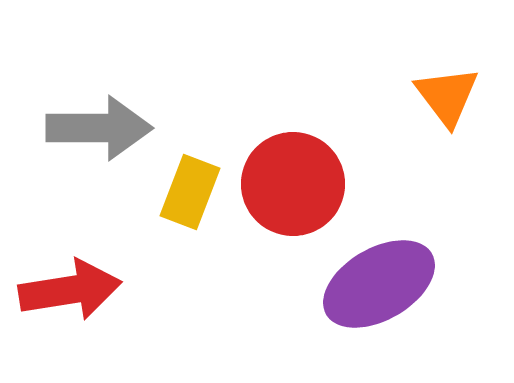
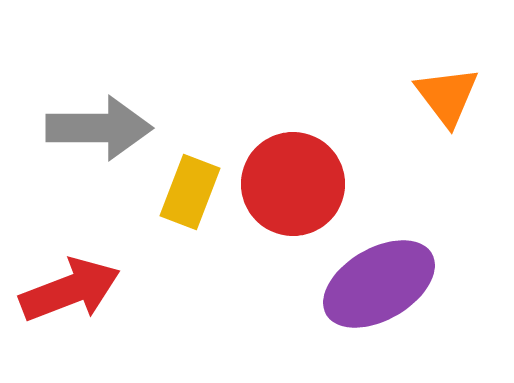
red arrow: rotated 12 degrees counterclockwise
